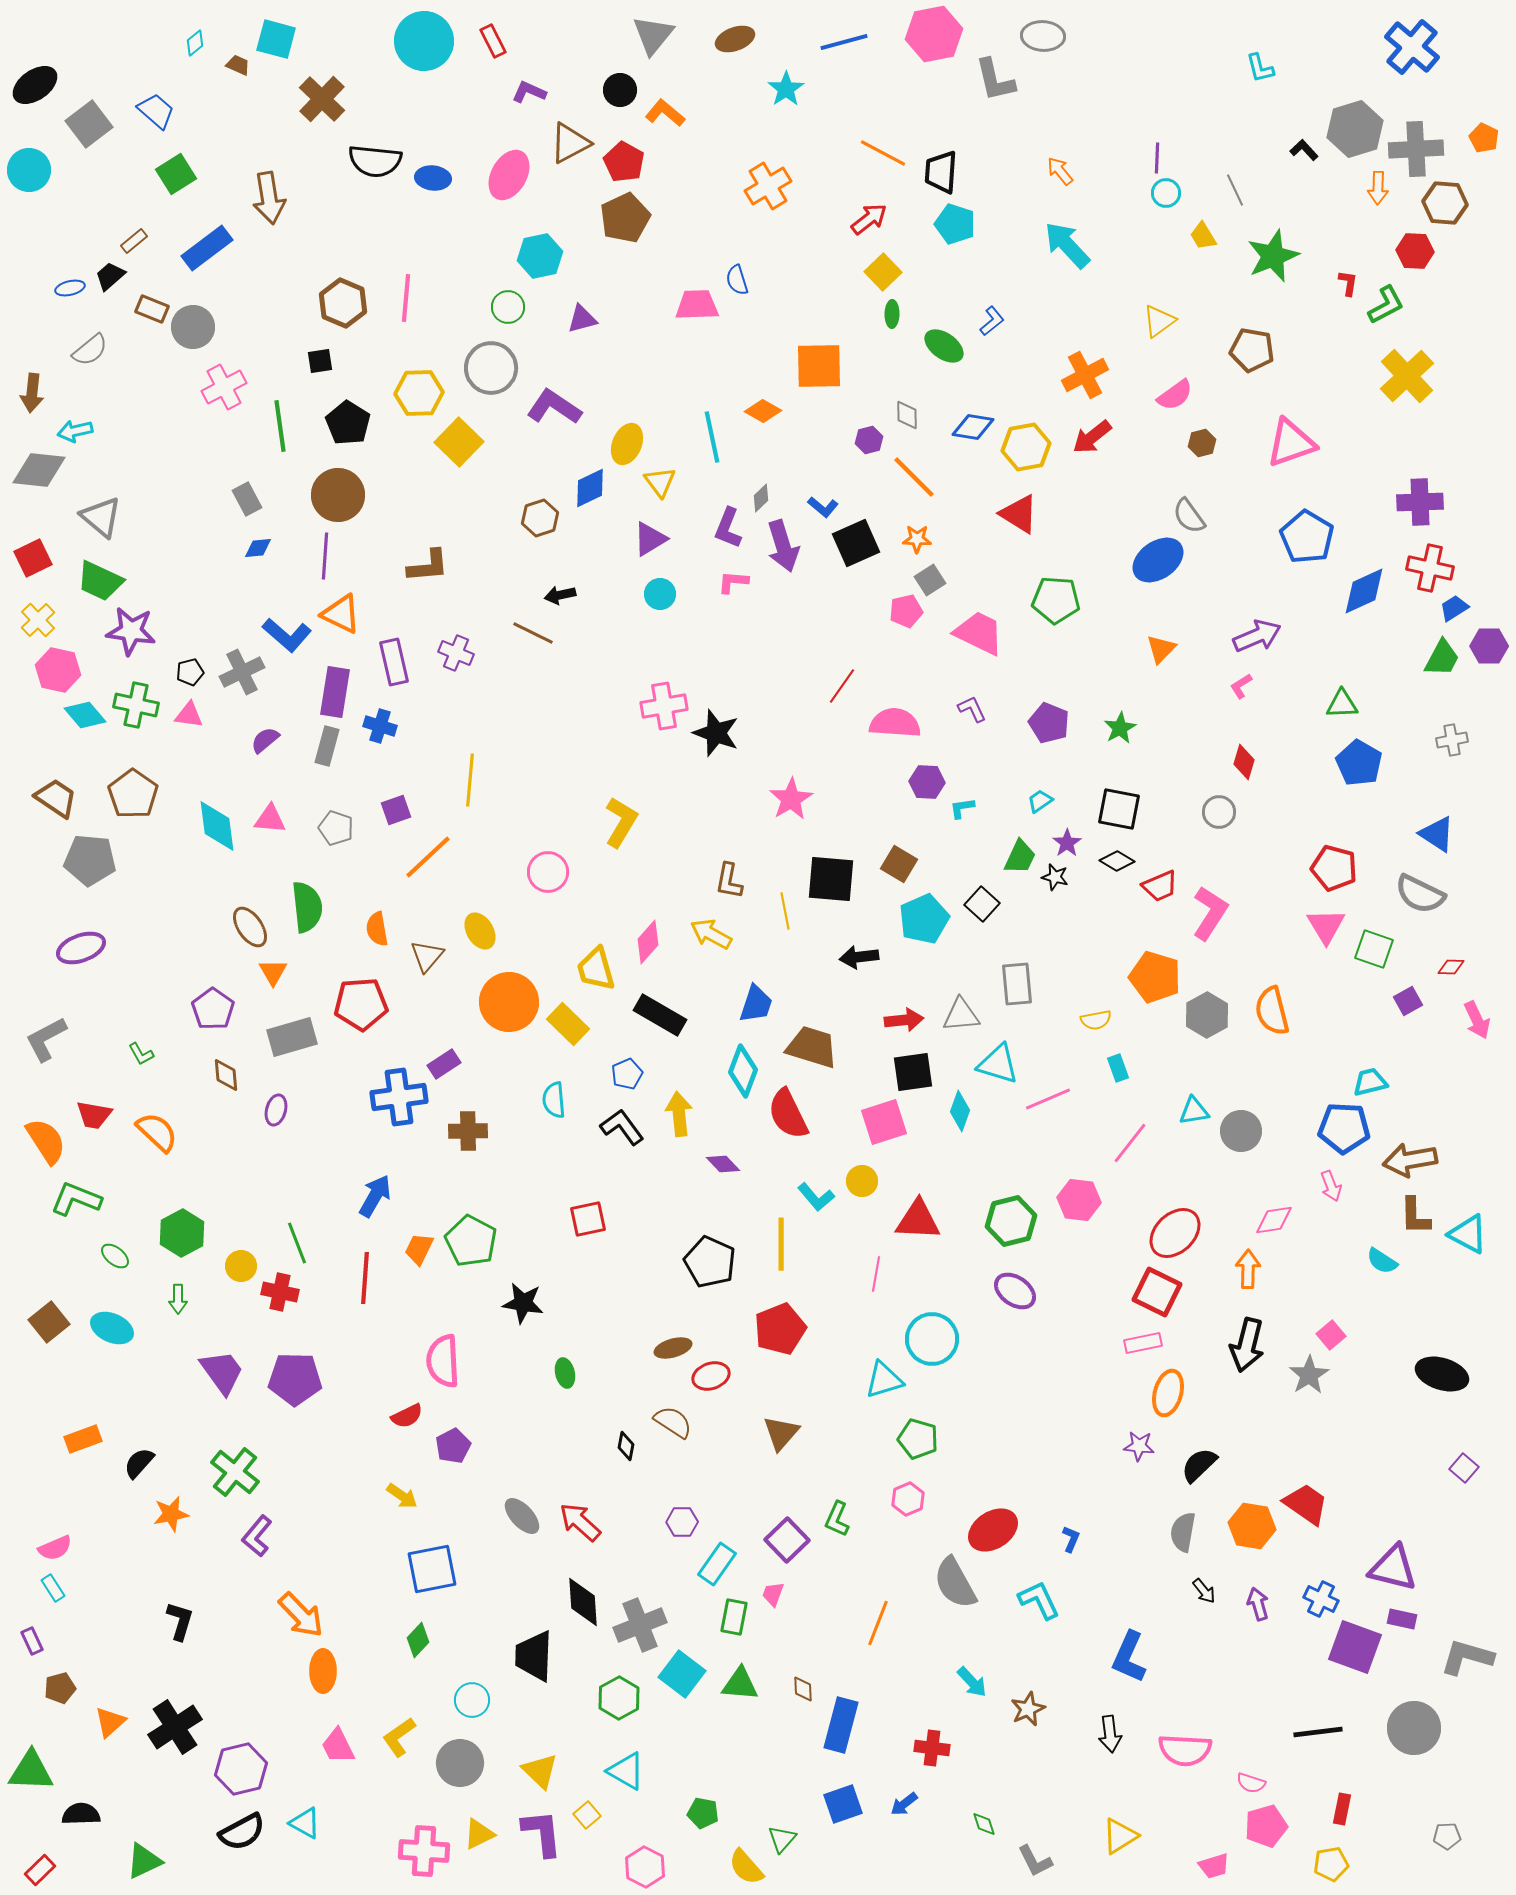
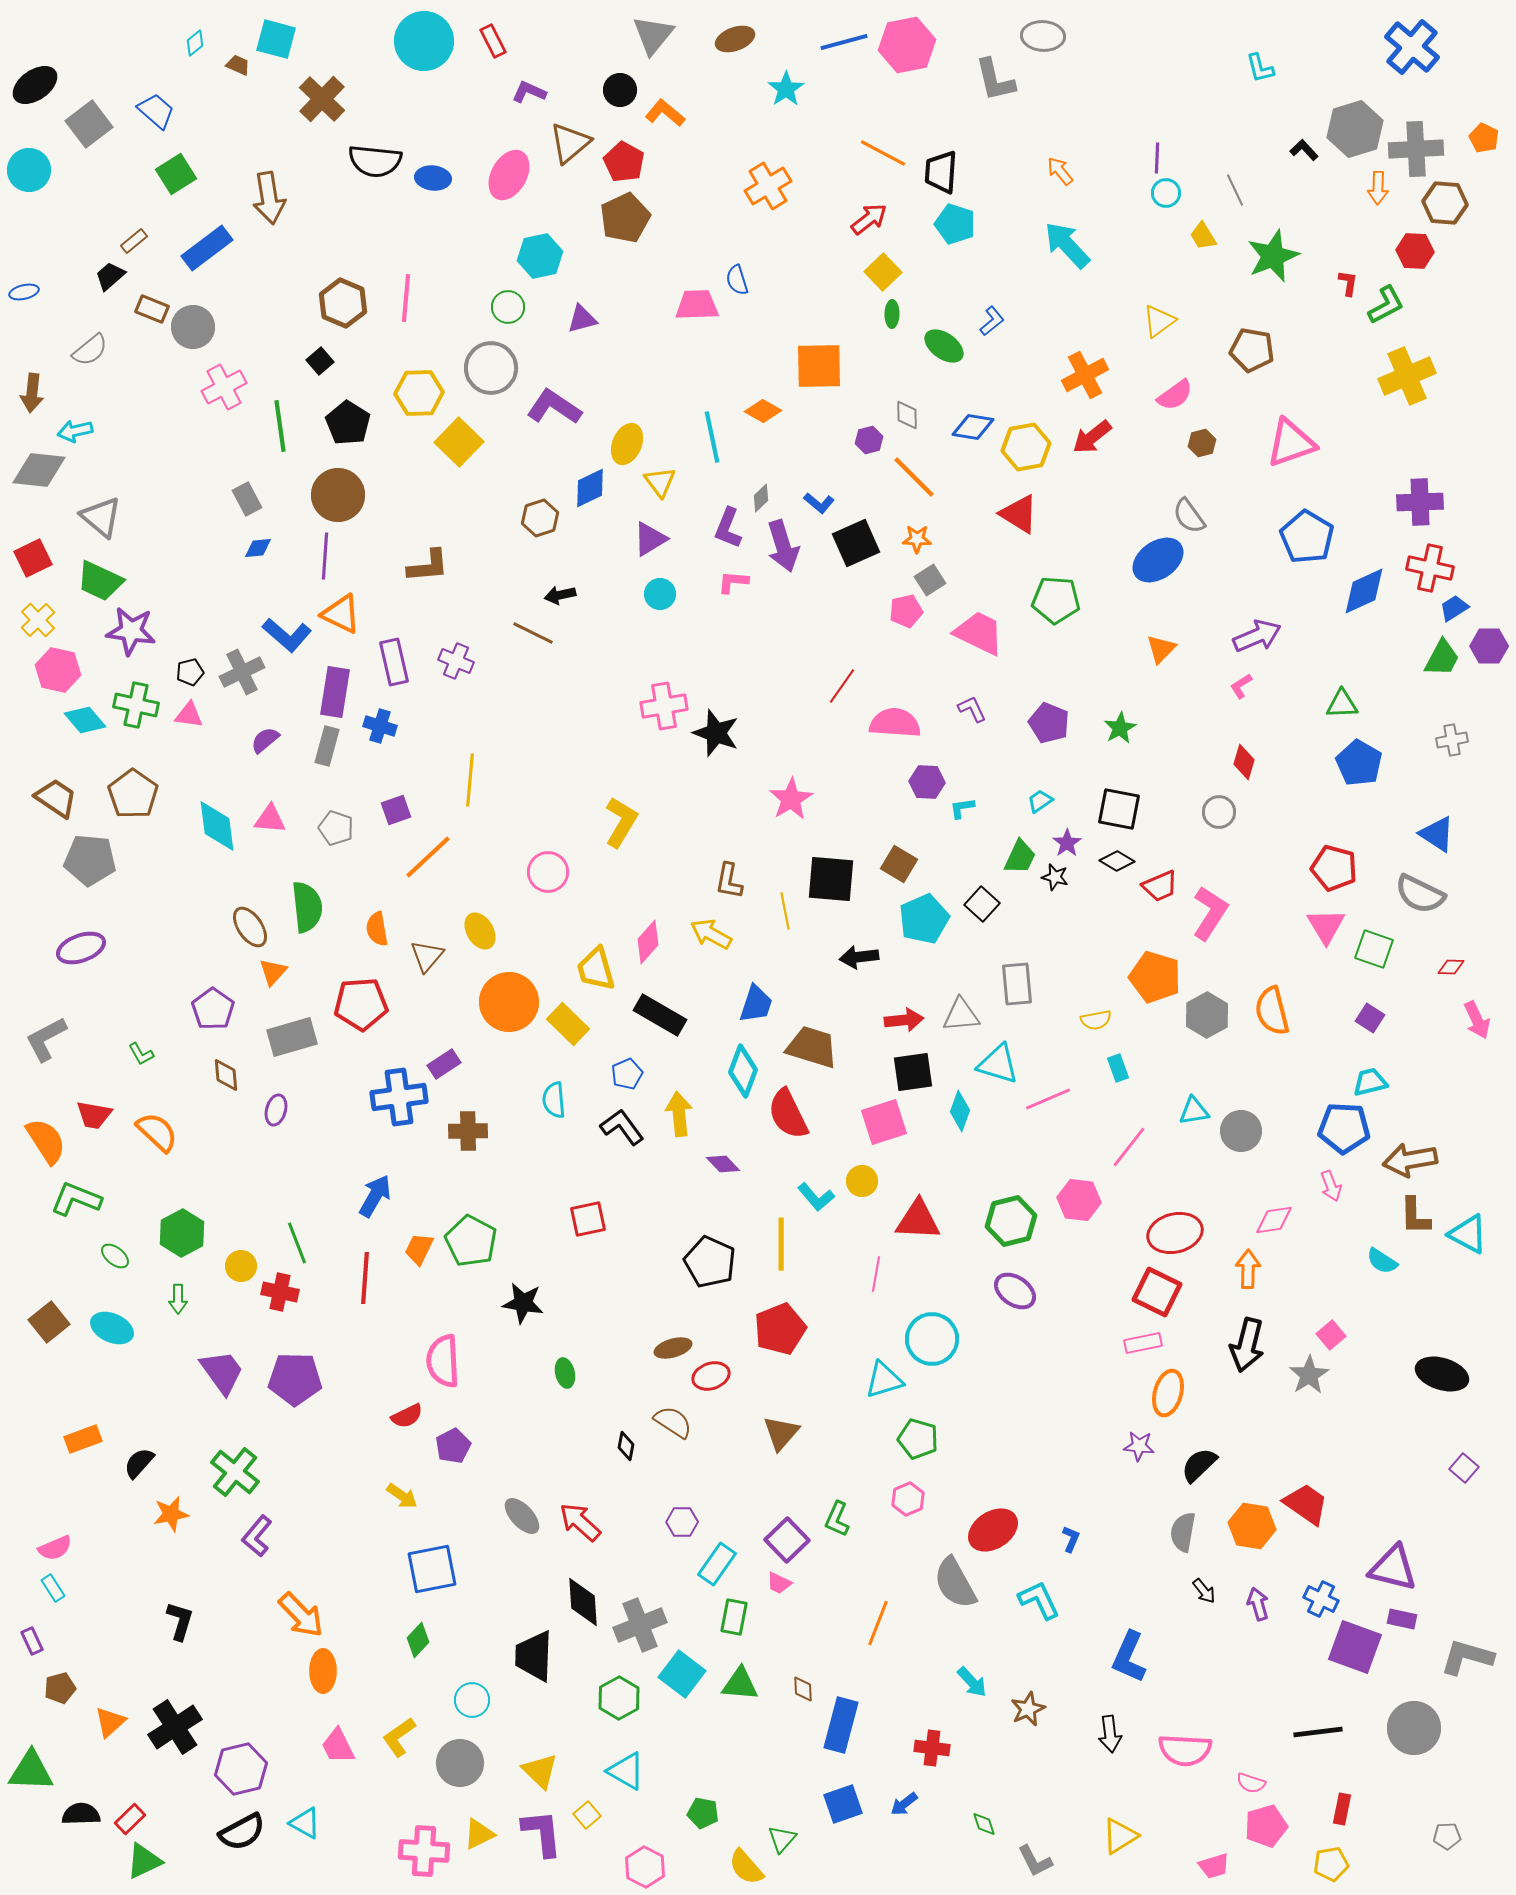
pink hexagon at (934, 34): moved 27 px left, 11 px down
brown triangle at (570, 143): rotated 12 degrees counterclockwise
blue ellipse at (70, 288): moved 46 px left, 4 px down
black square at (320, 361): rotated 32 degrees counterclockwise
yellow cross at (1407, 376): rotated 20 degrees clockwise
blue L-shape at (823, 507): moved 4 px left, 4 px up
purple cross at (456, 653): moved 8 px down
cyan diamond at (85, 715): moved 5 px down
orange triangle at (273, 972): rotated 12 degrees clockwise
purple square at (1408, 1001): moved 38 px left, 17 px down; rotated 28 degrees counterclockwise
pink line at (1130, 1143): moved 1 px left, 4 px down
red ellipse at (1175, 1233): rotated 30 degrees clockwise
pink trapezoid at (773, 1594): moved 6 px right, 11 px up; rotated 84 degrees counterclockwise
red rectangle at (40, 1870): moved 90 px right, 51 px up
